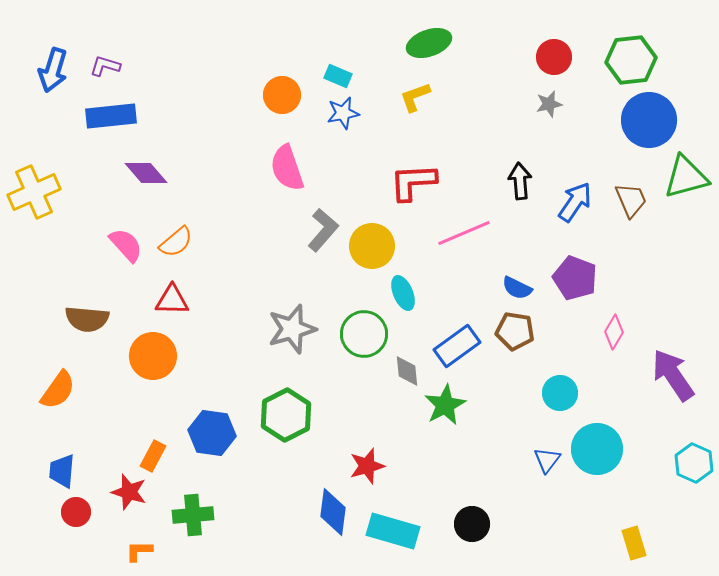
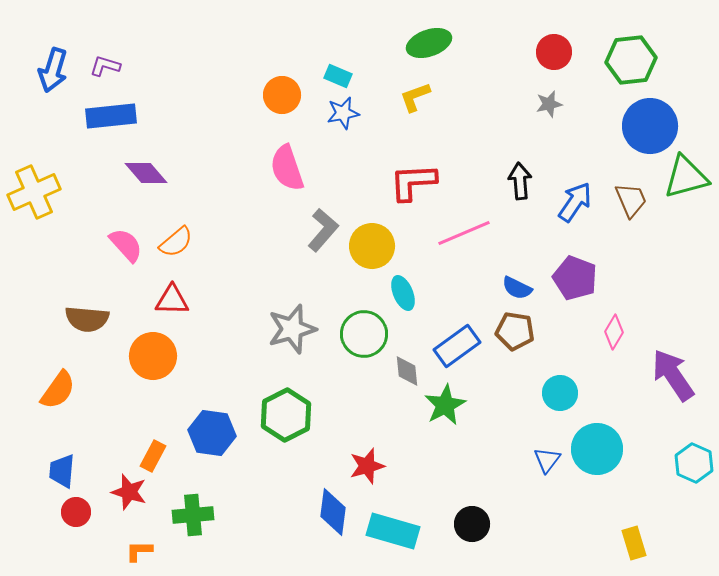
red circle at (554, 57): moved 5 px up
blue circle at (649, 120): moved 1 px right, 6 px down
